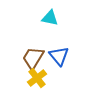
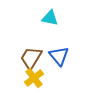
brown trapezoid: moved 2 px left
yellow cross: moved 3 px left
